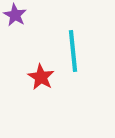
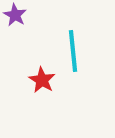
red star: moved 1 px right, 3 px down
